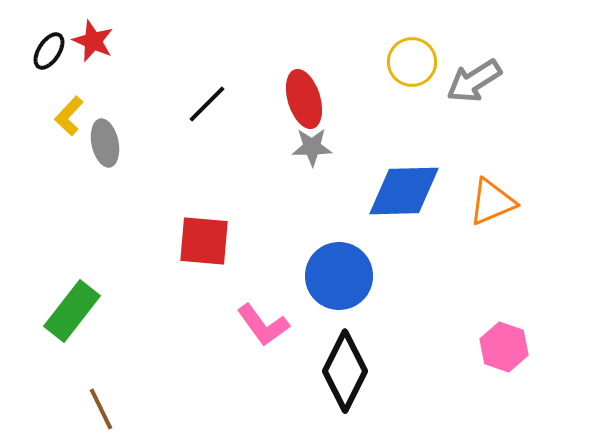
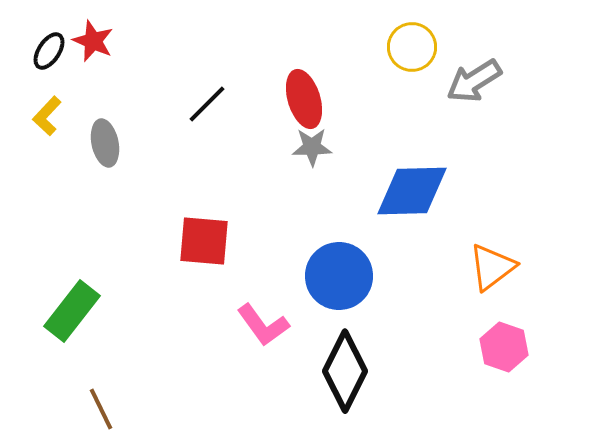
yellow circle: moved 15 px up
yellow L-shape: moved 22 px left
blue diamond: moved 8 px right
orange triangle: moved 65 px down; rotated 14 degrees counterclockwise
